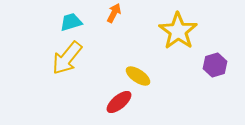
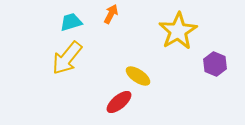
orange arrow: moved 3 px left, 1 px down
yellow star: rotated 6 degrees clockwise
purple hexagon: moved 1 px up; rotated 20 degrees counterclockwise
